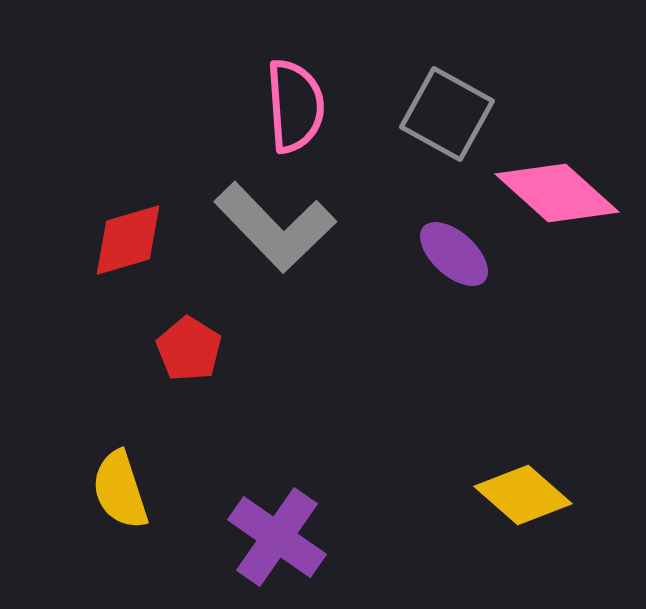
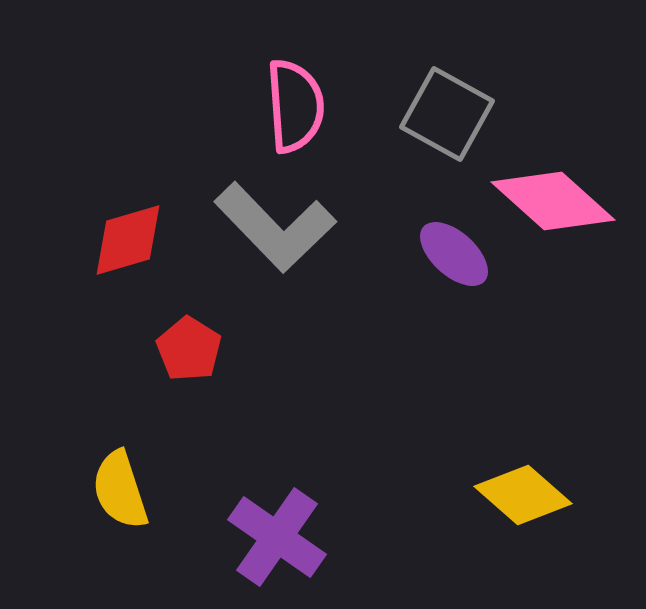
pink diamond: moved 4 px left, 8 px down
